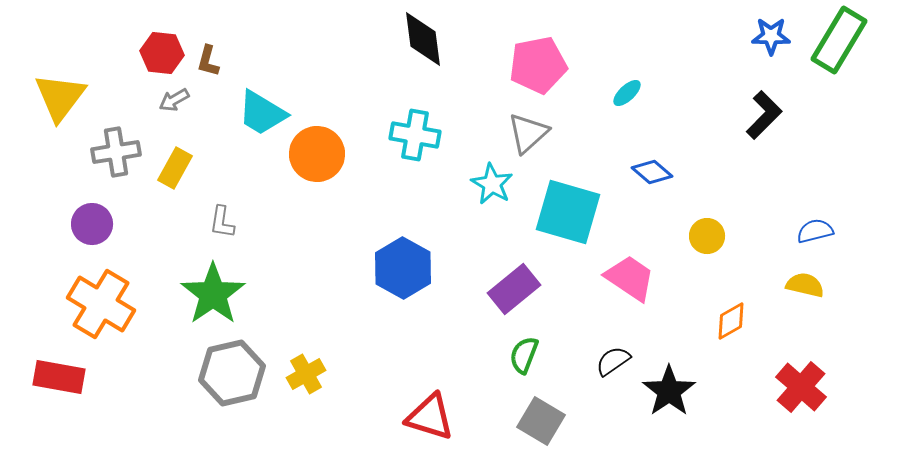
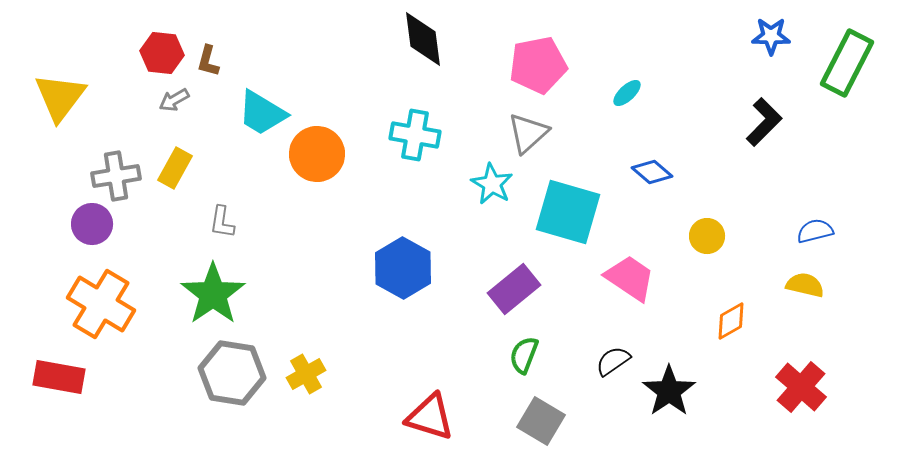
green rectangle: moved 8 px right, 23 px down; rotated 4 degrees counterclockwise
black L-shape: moved 7 px down
gray cross: moved 24 px down
gray hexagon: rotated 22 degrees clockwise
